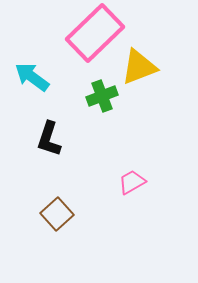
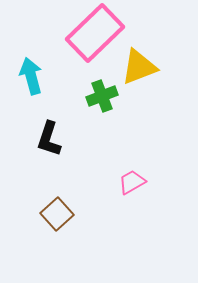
cyan arrow: moved 1 px left, 1 px up; rotated 39 degrees clockwise
